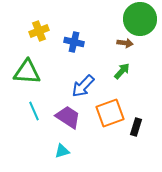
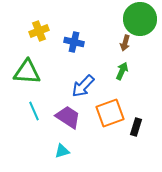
brown arrow: rotated 98 degrees clockwise
green arrow: rotated 18 degrees counterclockwise
